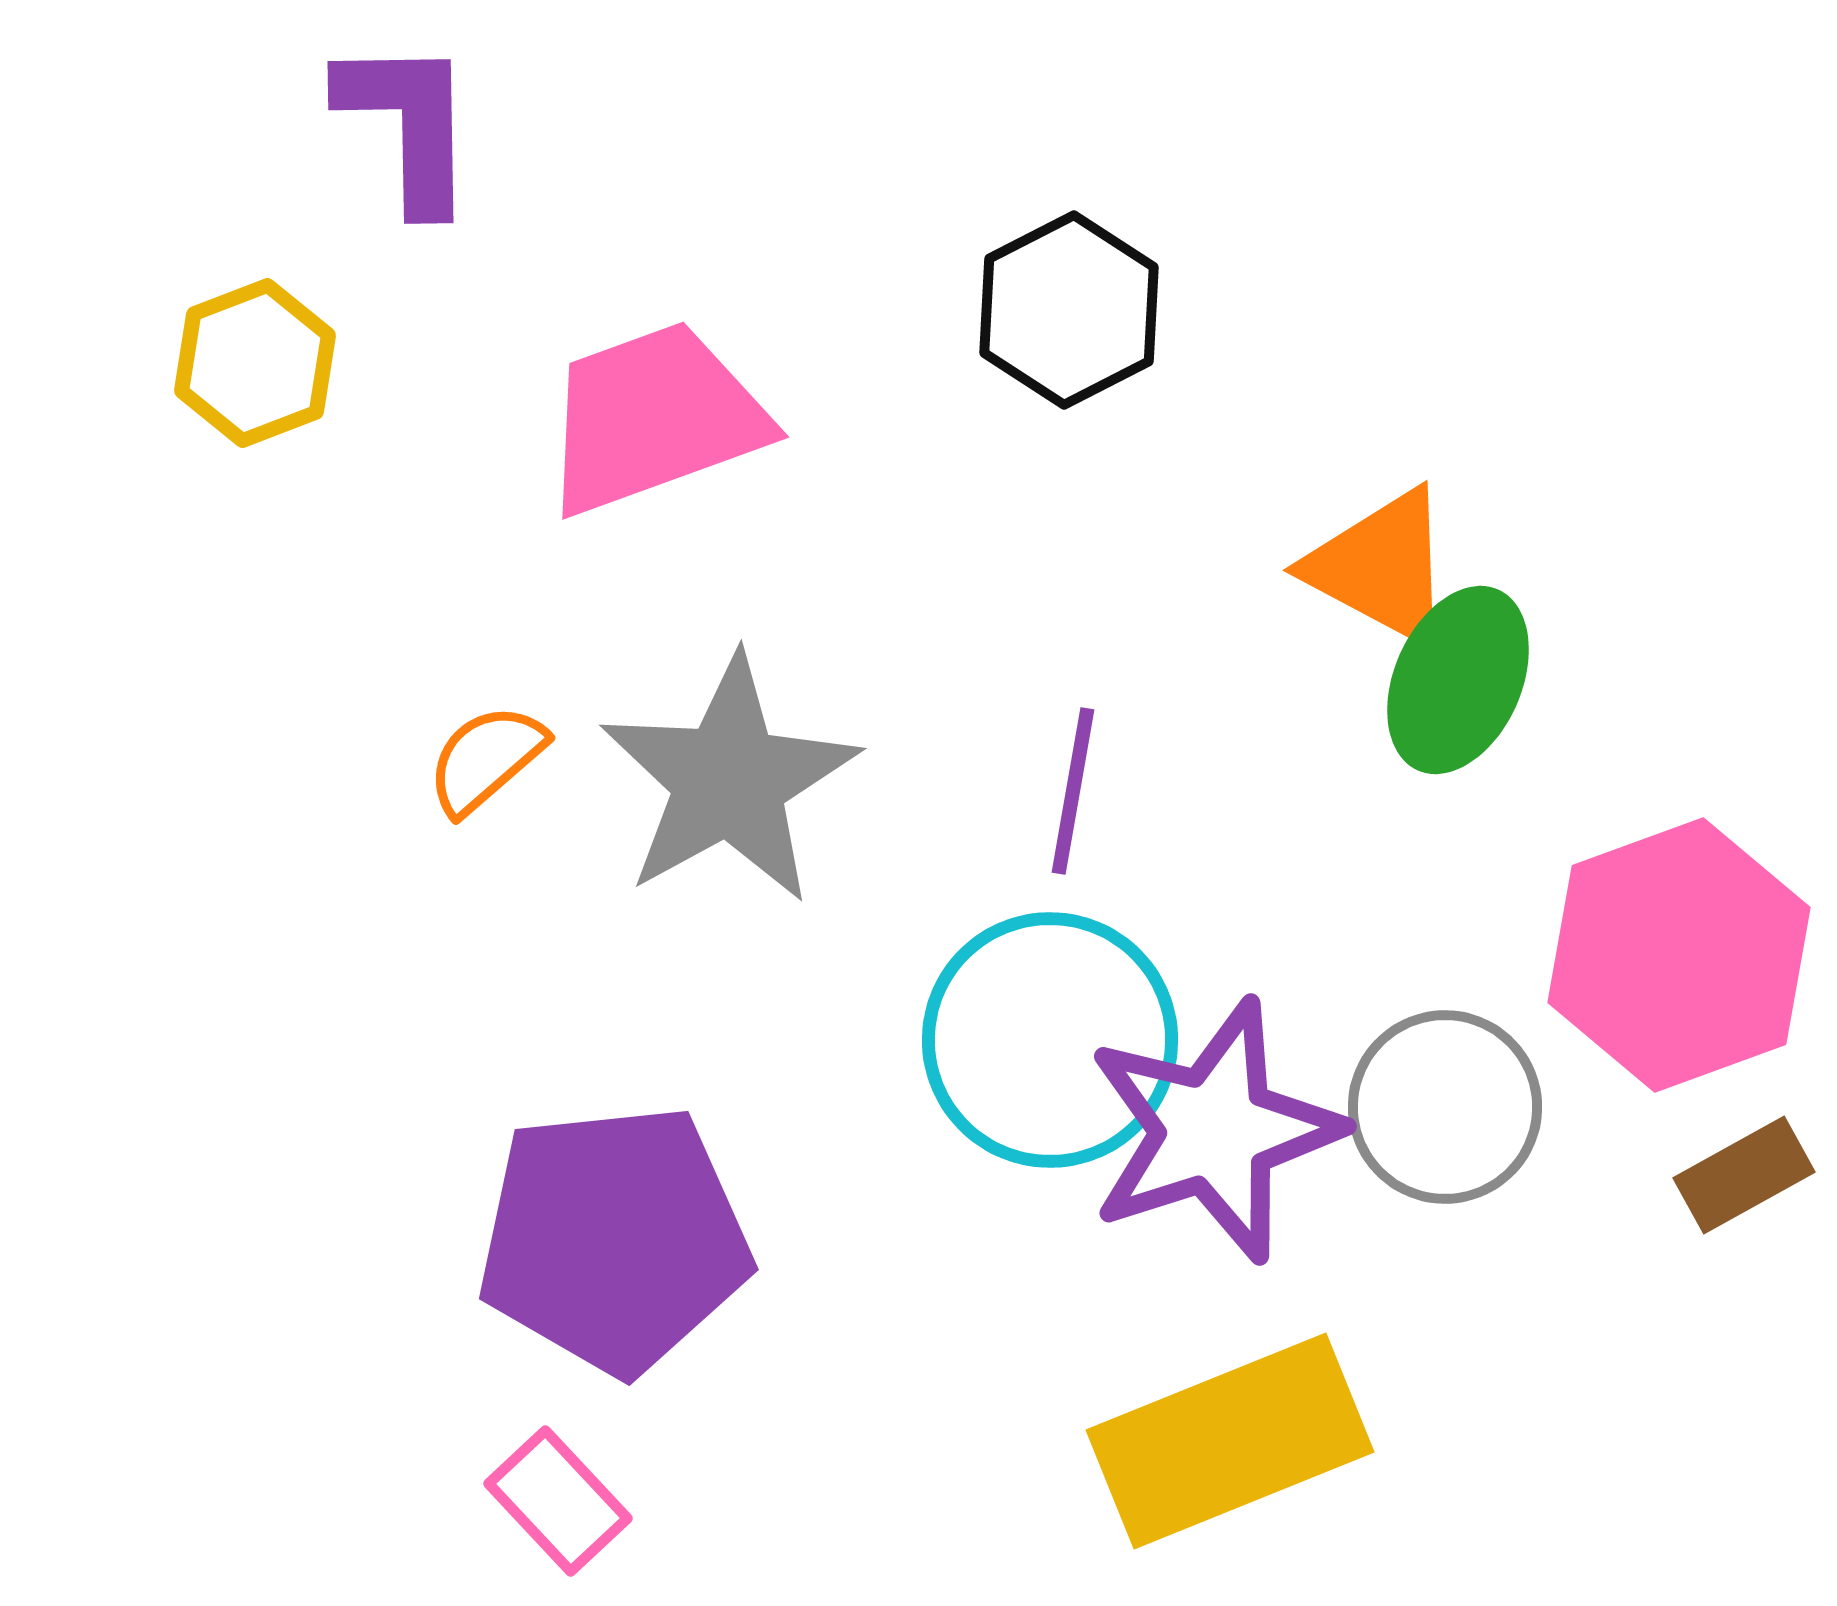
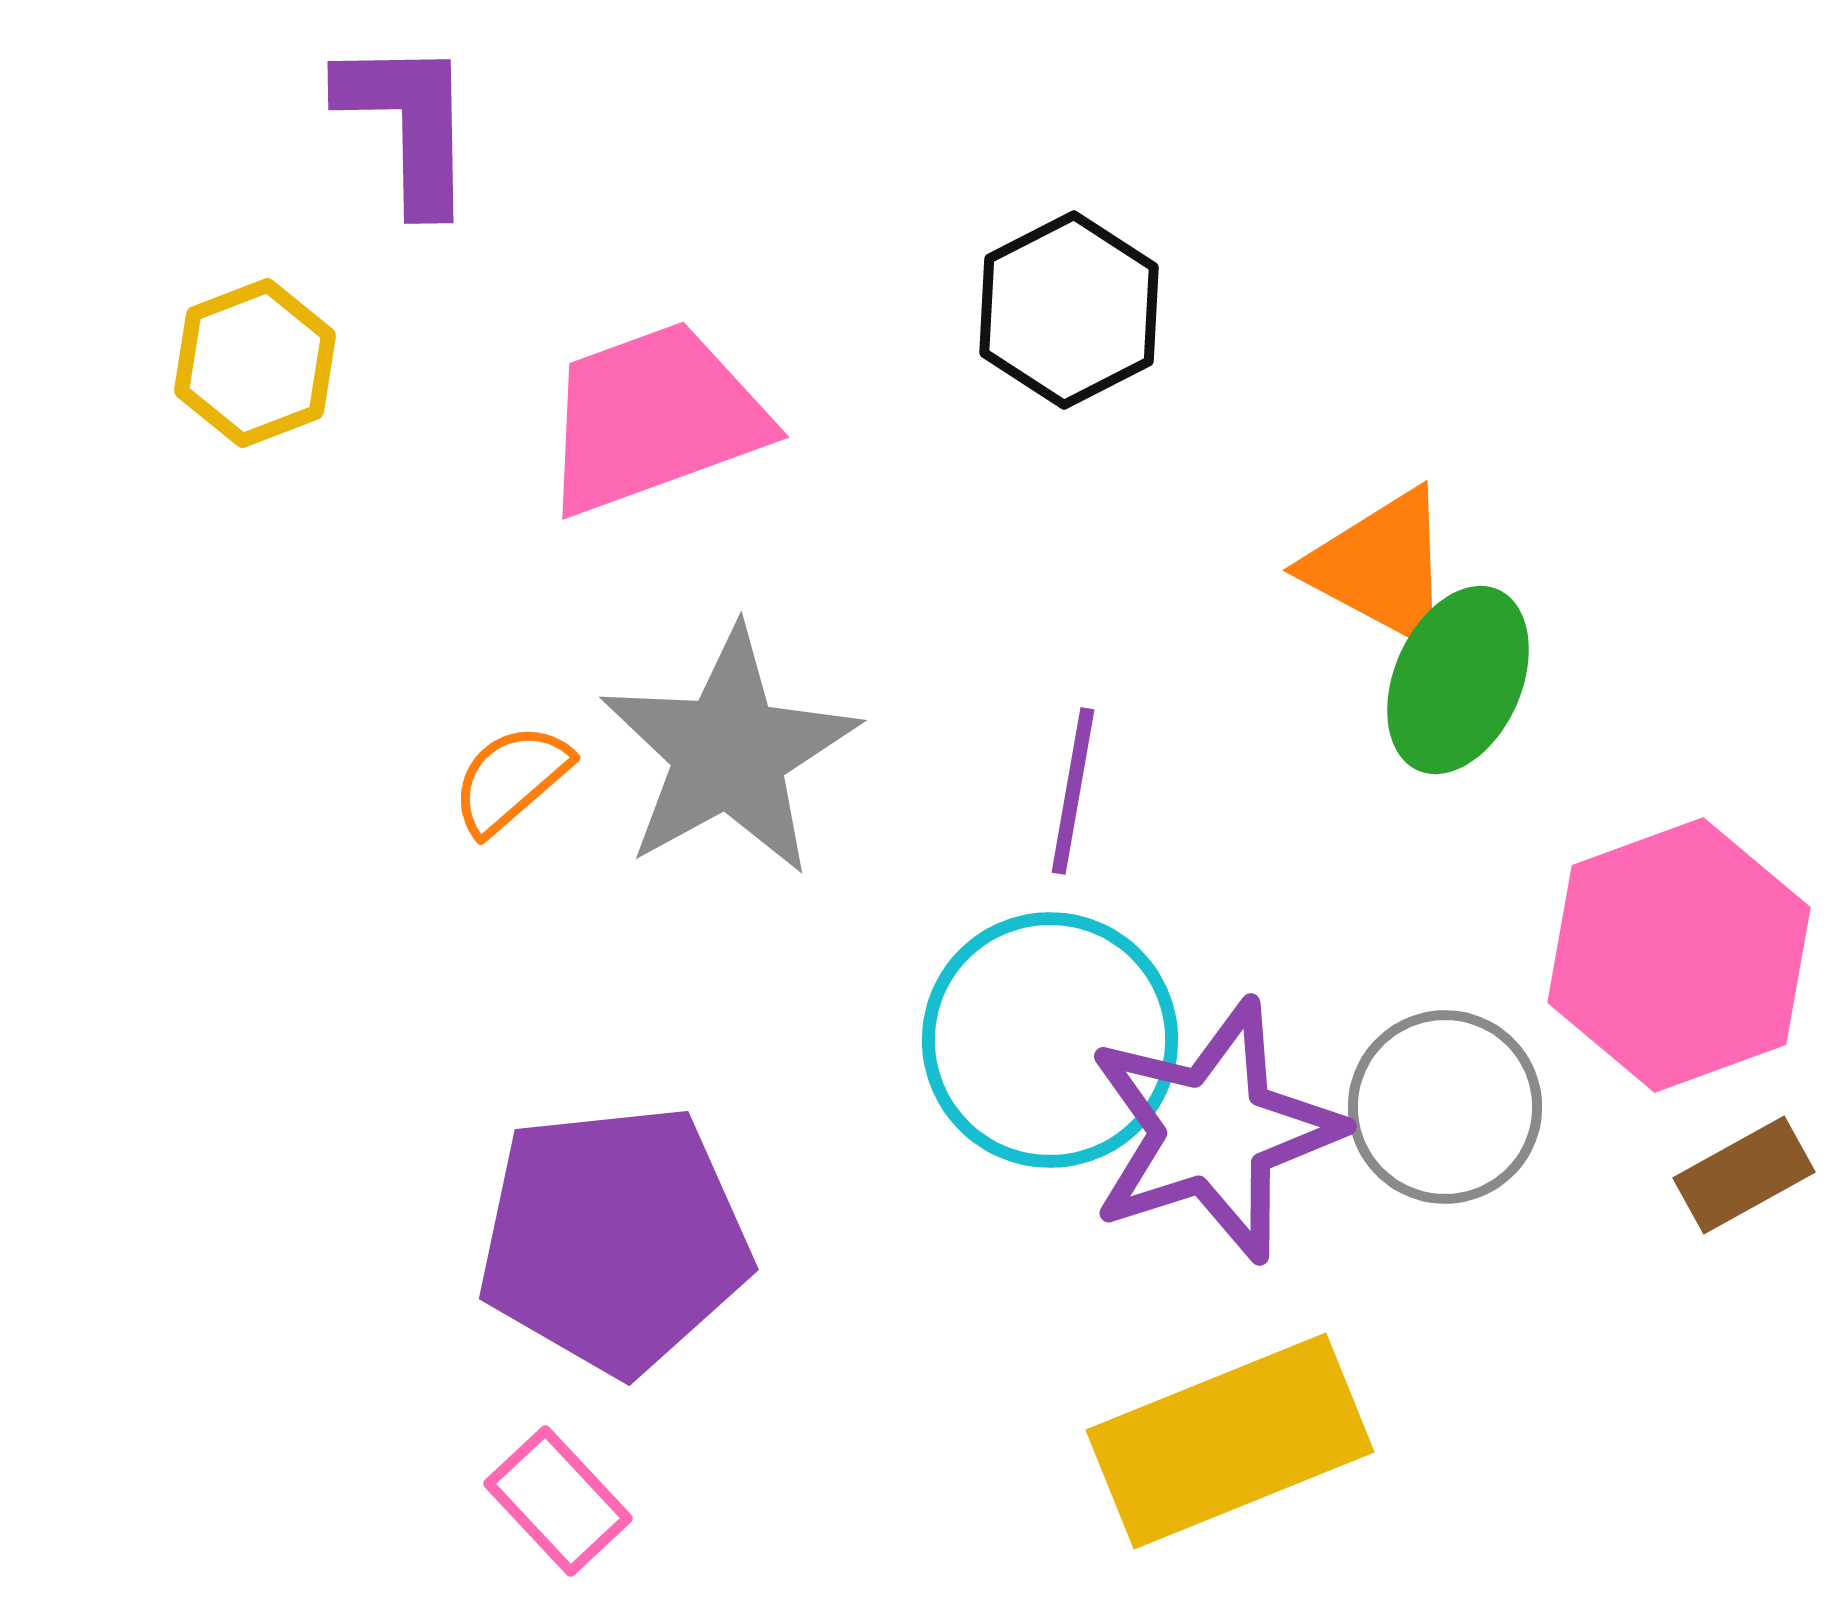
orange semicircle: moved 25 px right, 20 px down
gray star: moved 28 px up
